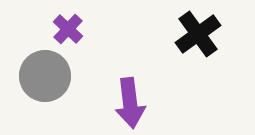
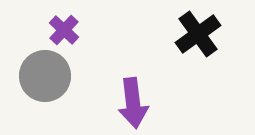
purple cross: moved 4 px left, 1 px down
purple arrow: moved 3 px right
